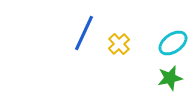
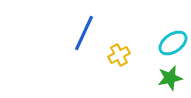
yellow cross: moved 11 px down; rotated 15 degrees clockwise
